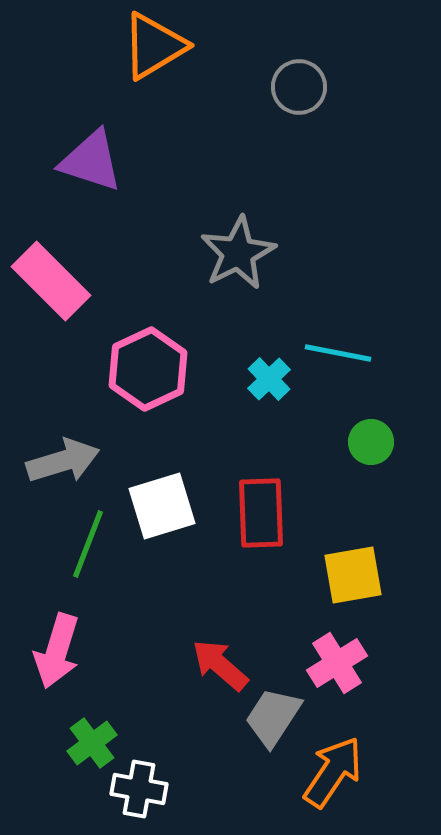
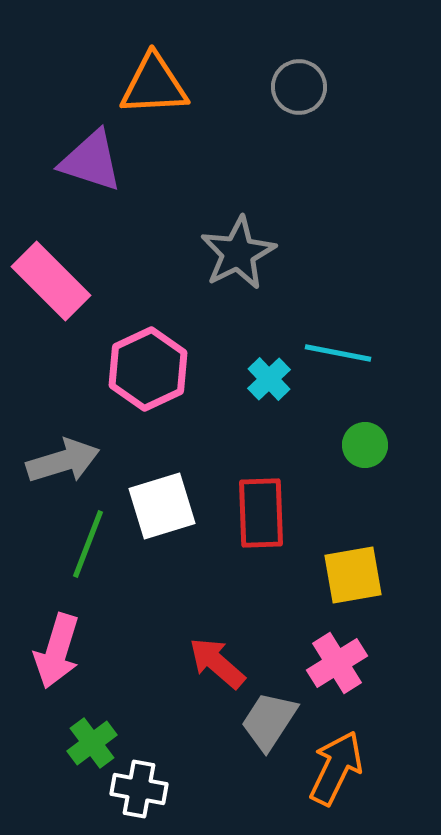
orange triangle: moved 39 px down; rotated 28 degrees clockwise
green circle: moved 6 px left, 3 px down
red arrow: moved 3 px left, 2 px up
gray trapezoid: moved 4 px left, 4 px down
orange arrow: moved 3 px right, 4 px up; rotated 8 degrees counterclockwise
